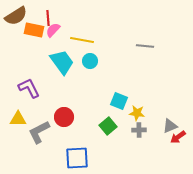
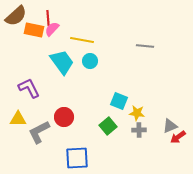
brown semicircle: rotated 10 degrees counterclockwise
pink semicircle: moved 1 px left, 1 px up
